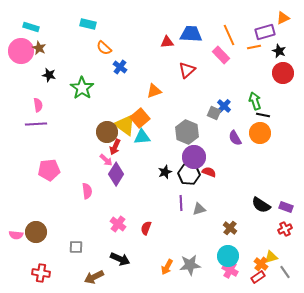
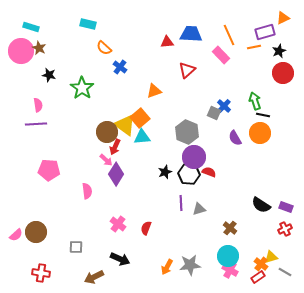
black star at (279, 51): rotated 24 degrees clockwise
pink pentagon at (49, 170): rotated 10 degrees clockwise
pink semicircle at (16, 235): rotated 48 degrees counterclockwise
gray line at (285, 272): rotated 24 degrees counterclockwise
